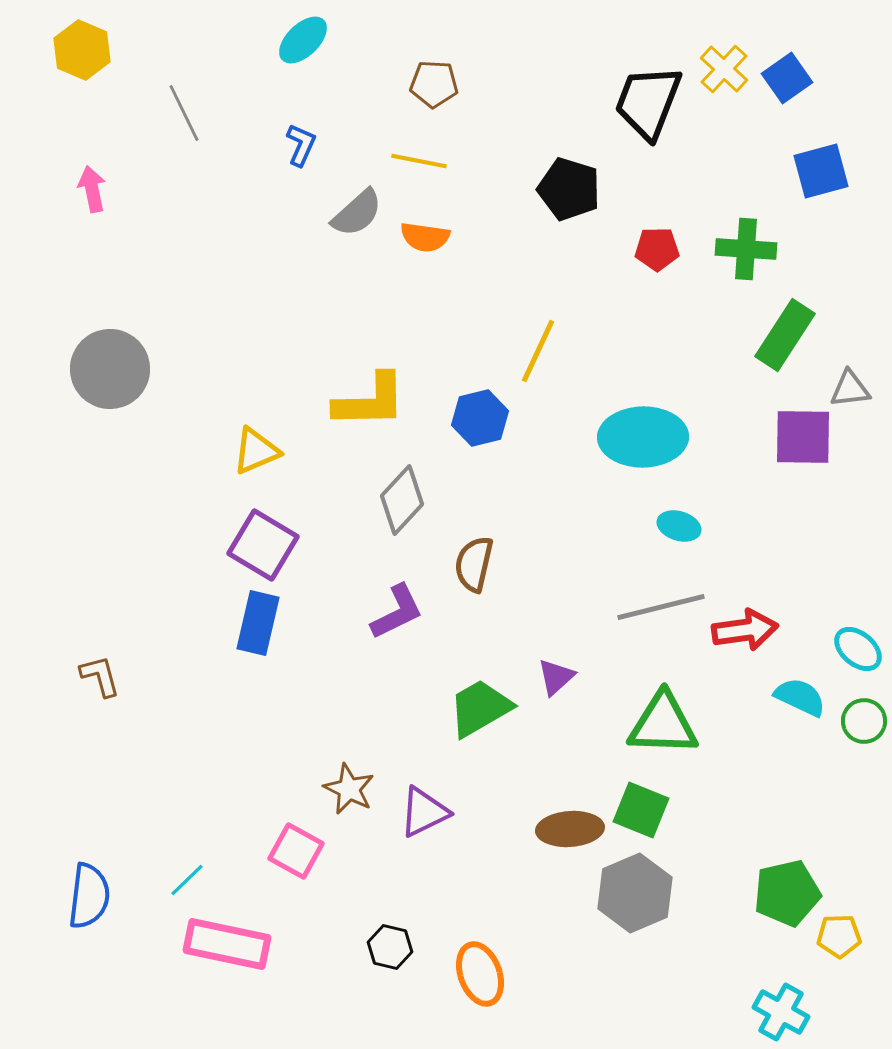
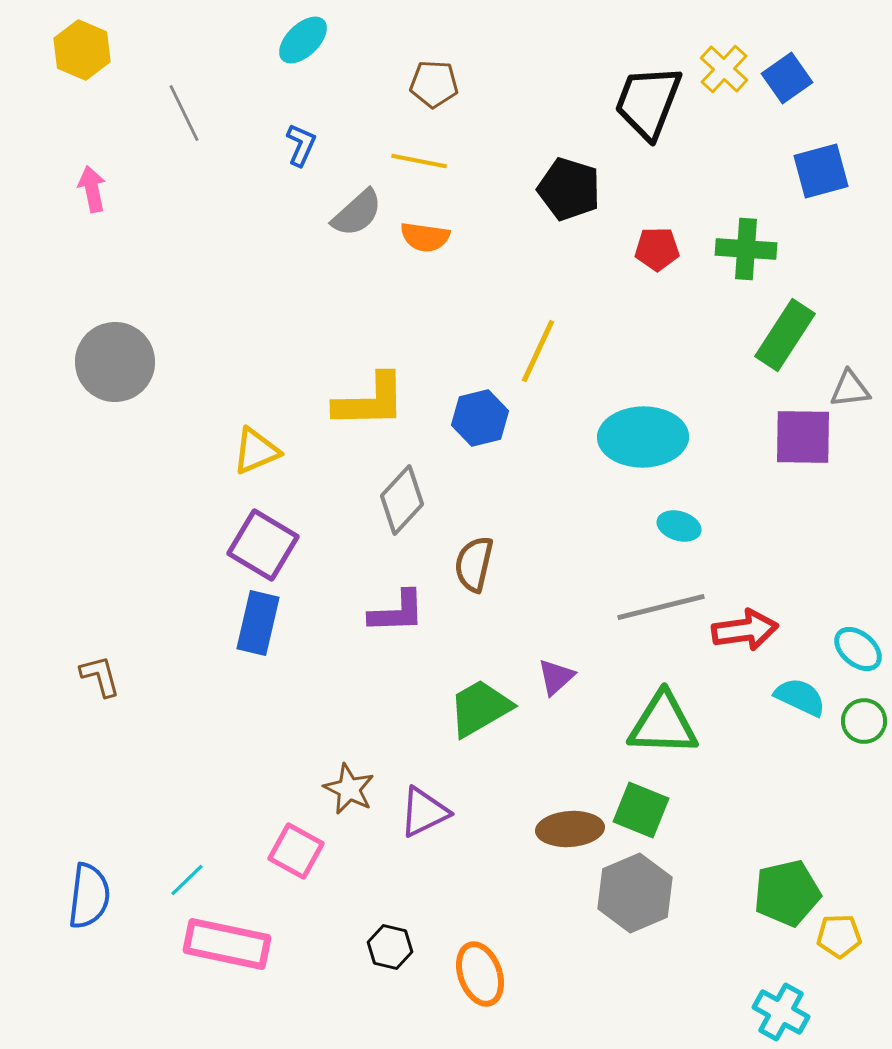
gray circle at (110, 369): moved 5 px right, 7 px up
purple L-shape at (397, 612): rotated 24 degrees clockwise
